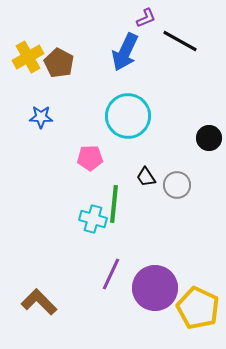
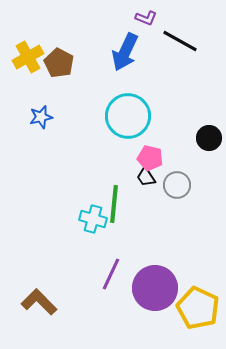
purple L-shape: rotated 45 degrees clockwise
blue star: rotated 15 degrees counterclockwise
pink pentagon: moved 60 px right; rotated 15 degrees clockwise
